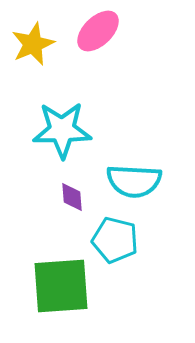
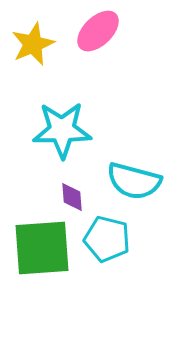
cyan semicircle: rotated 12 degrees clockwise
cyan pentagon: moved 8 px left, 1 px up
green square: moved 19 px left, 38 px up
